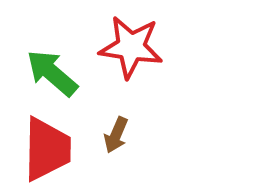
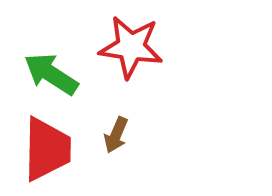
green arrow: moved 1 px left, 1 px down; rotated 8 degrees counterclockwise
